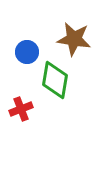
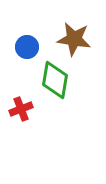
blue circle: moved 5 px up
